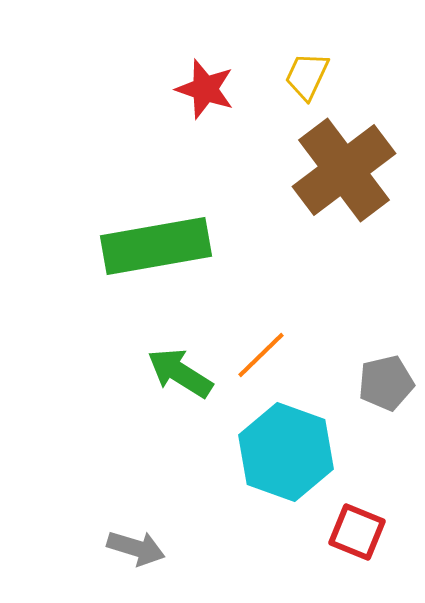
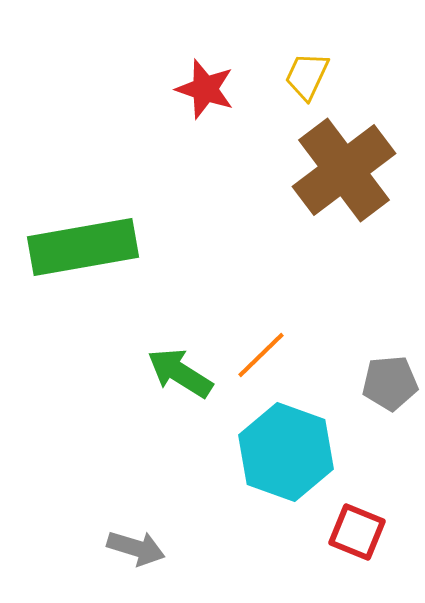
green rectangle: moved 73 px left, 1 px down
gray pentagon: moved 4 px right; rotated 8 degrees clockwise
